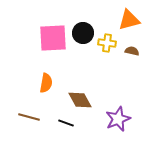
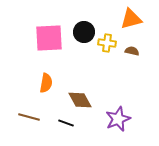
orange triangle: moved 2 px right, 1 px up
black circle: moved 1 px right, 1 px up
pink square: moved 4 px left
